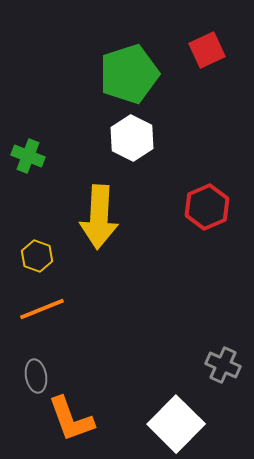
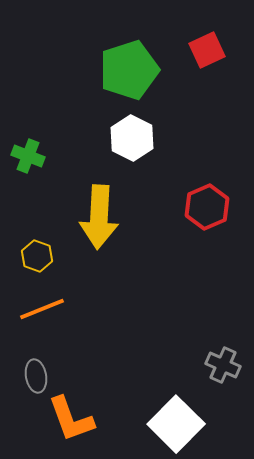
green pentagon: moved 4 px up
